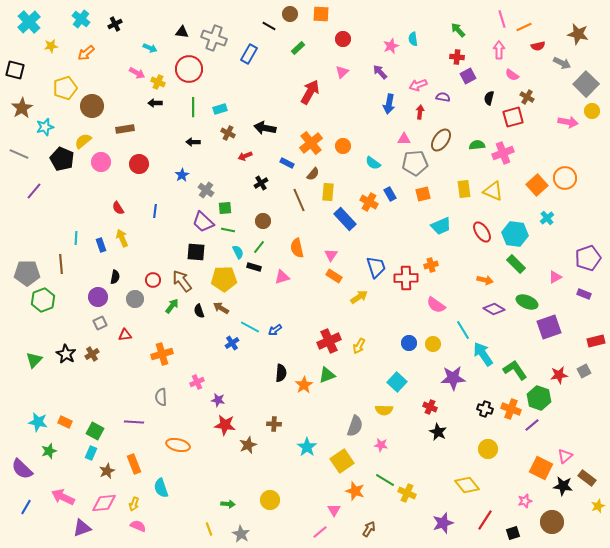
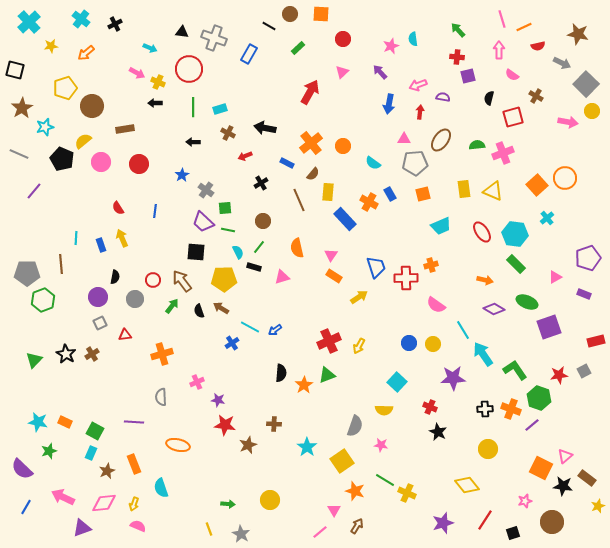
purple square at (468, 76): rotated 14 degrees clockwise
brown cross at (527, 97): moved 9 px right, 1 px up
black cross at (485, 409): rotated 21 degrees counterclockwise
brown arrow at (369, 529): moved 12 px left, 3 px up
